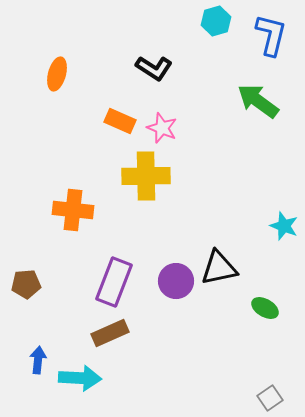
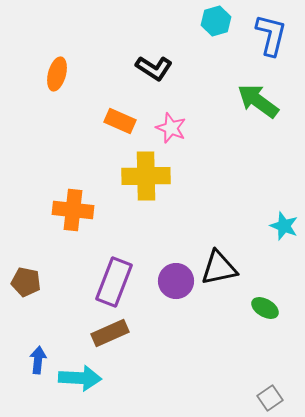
pink star: moved 9 px right
brown pentagon: moved 2 px up; rotated 16 degrees clockwise
